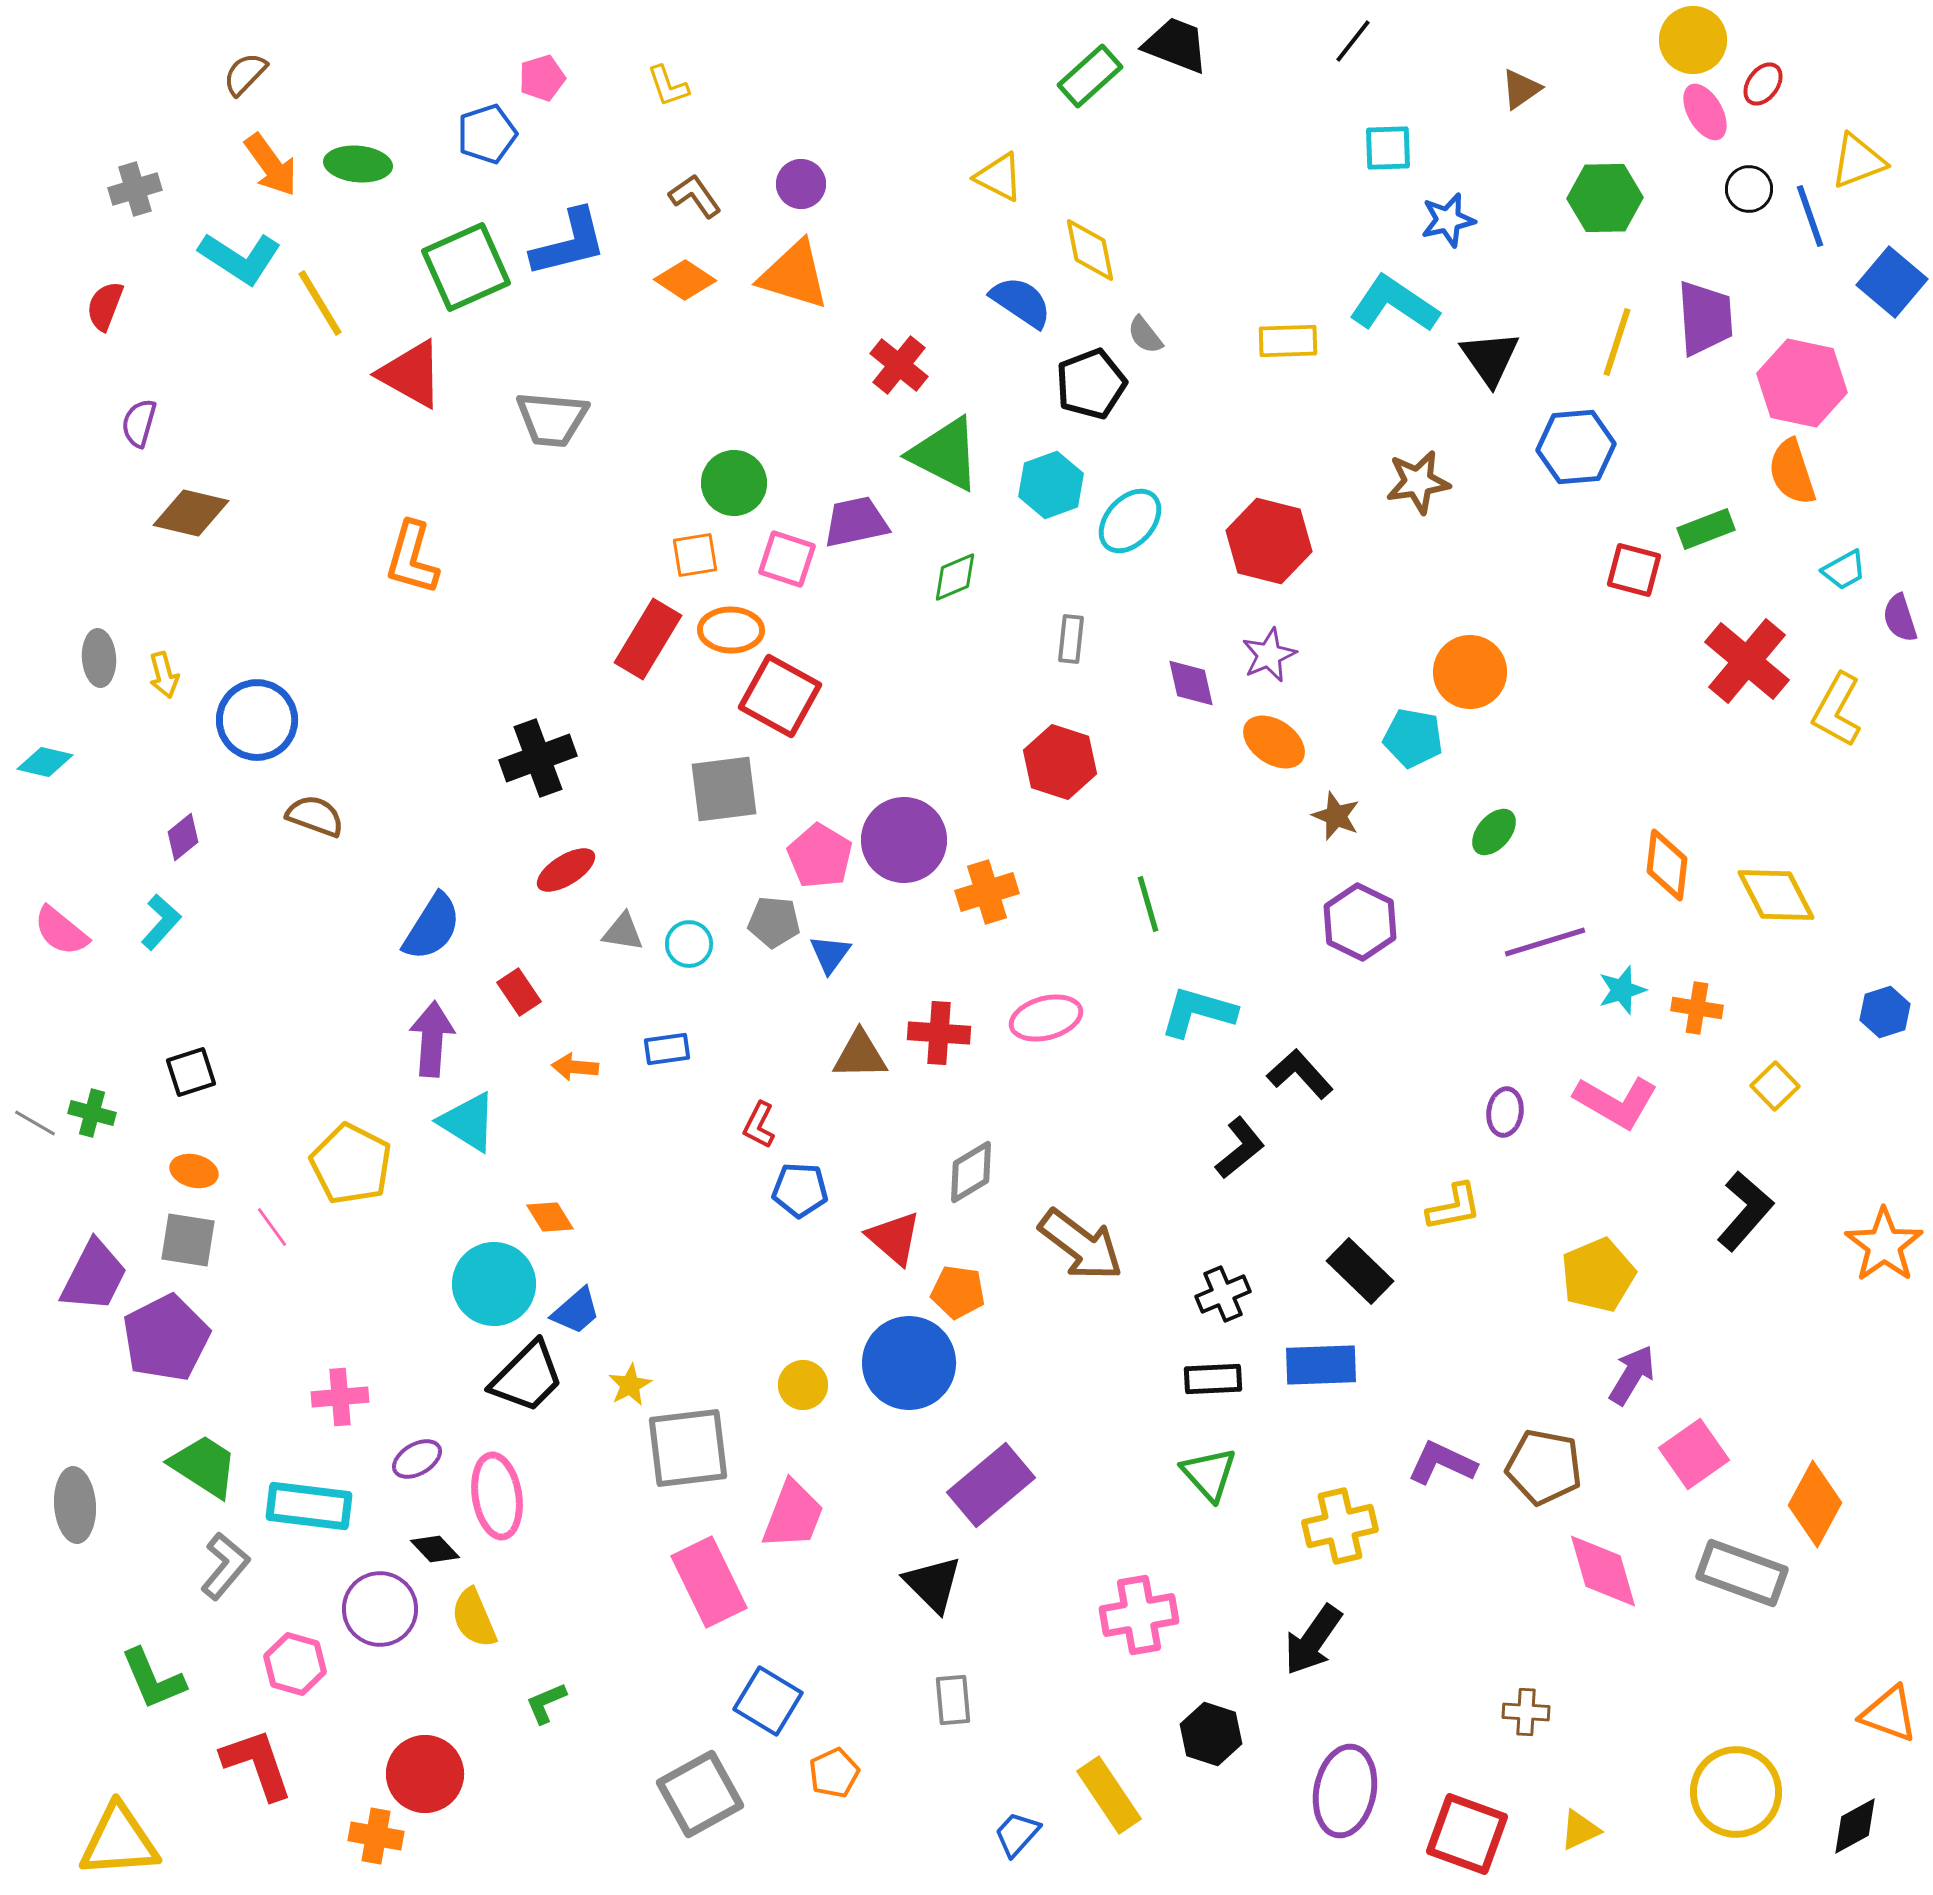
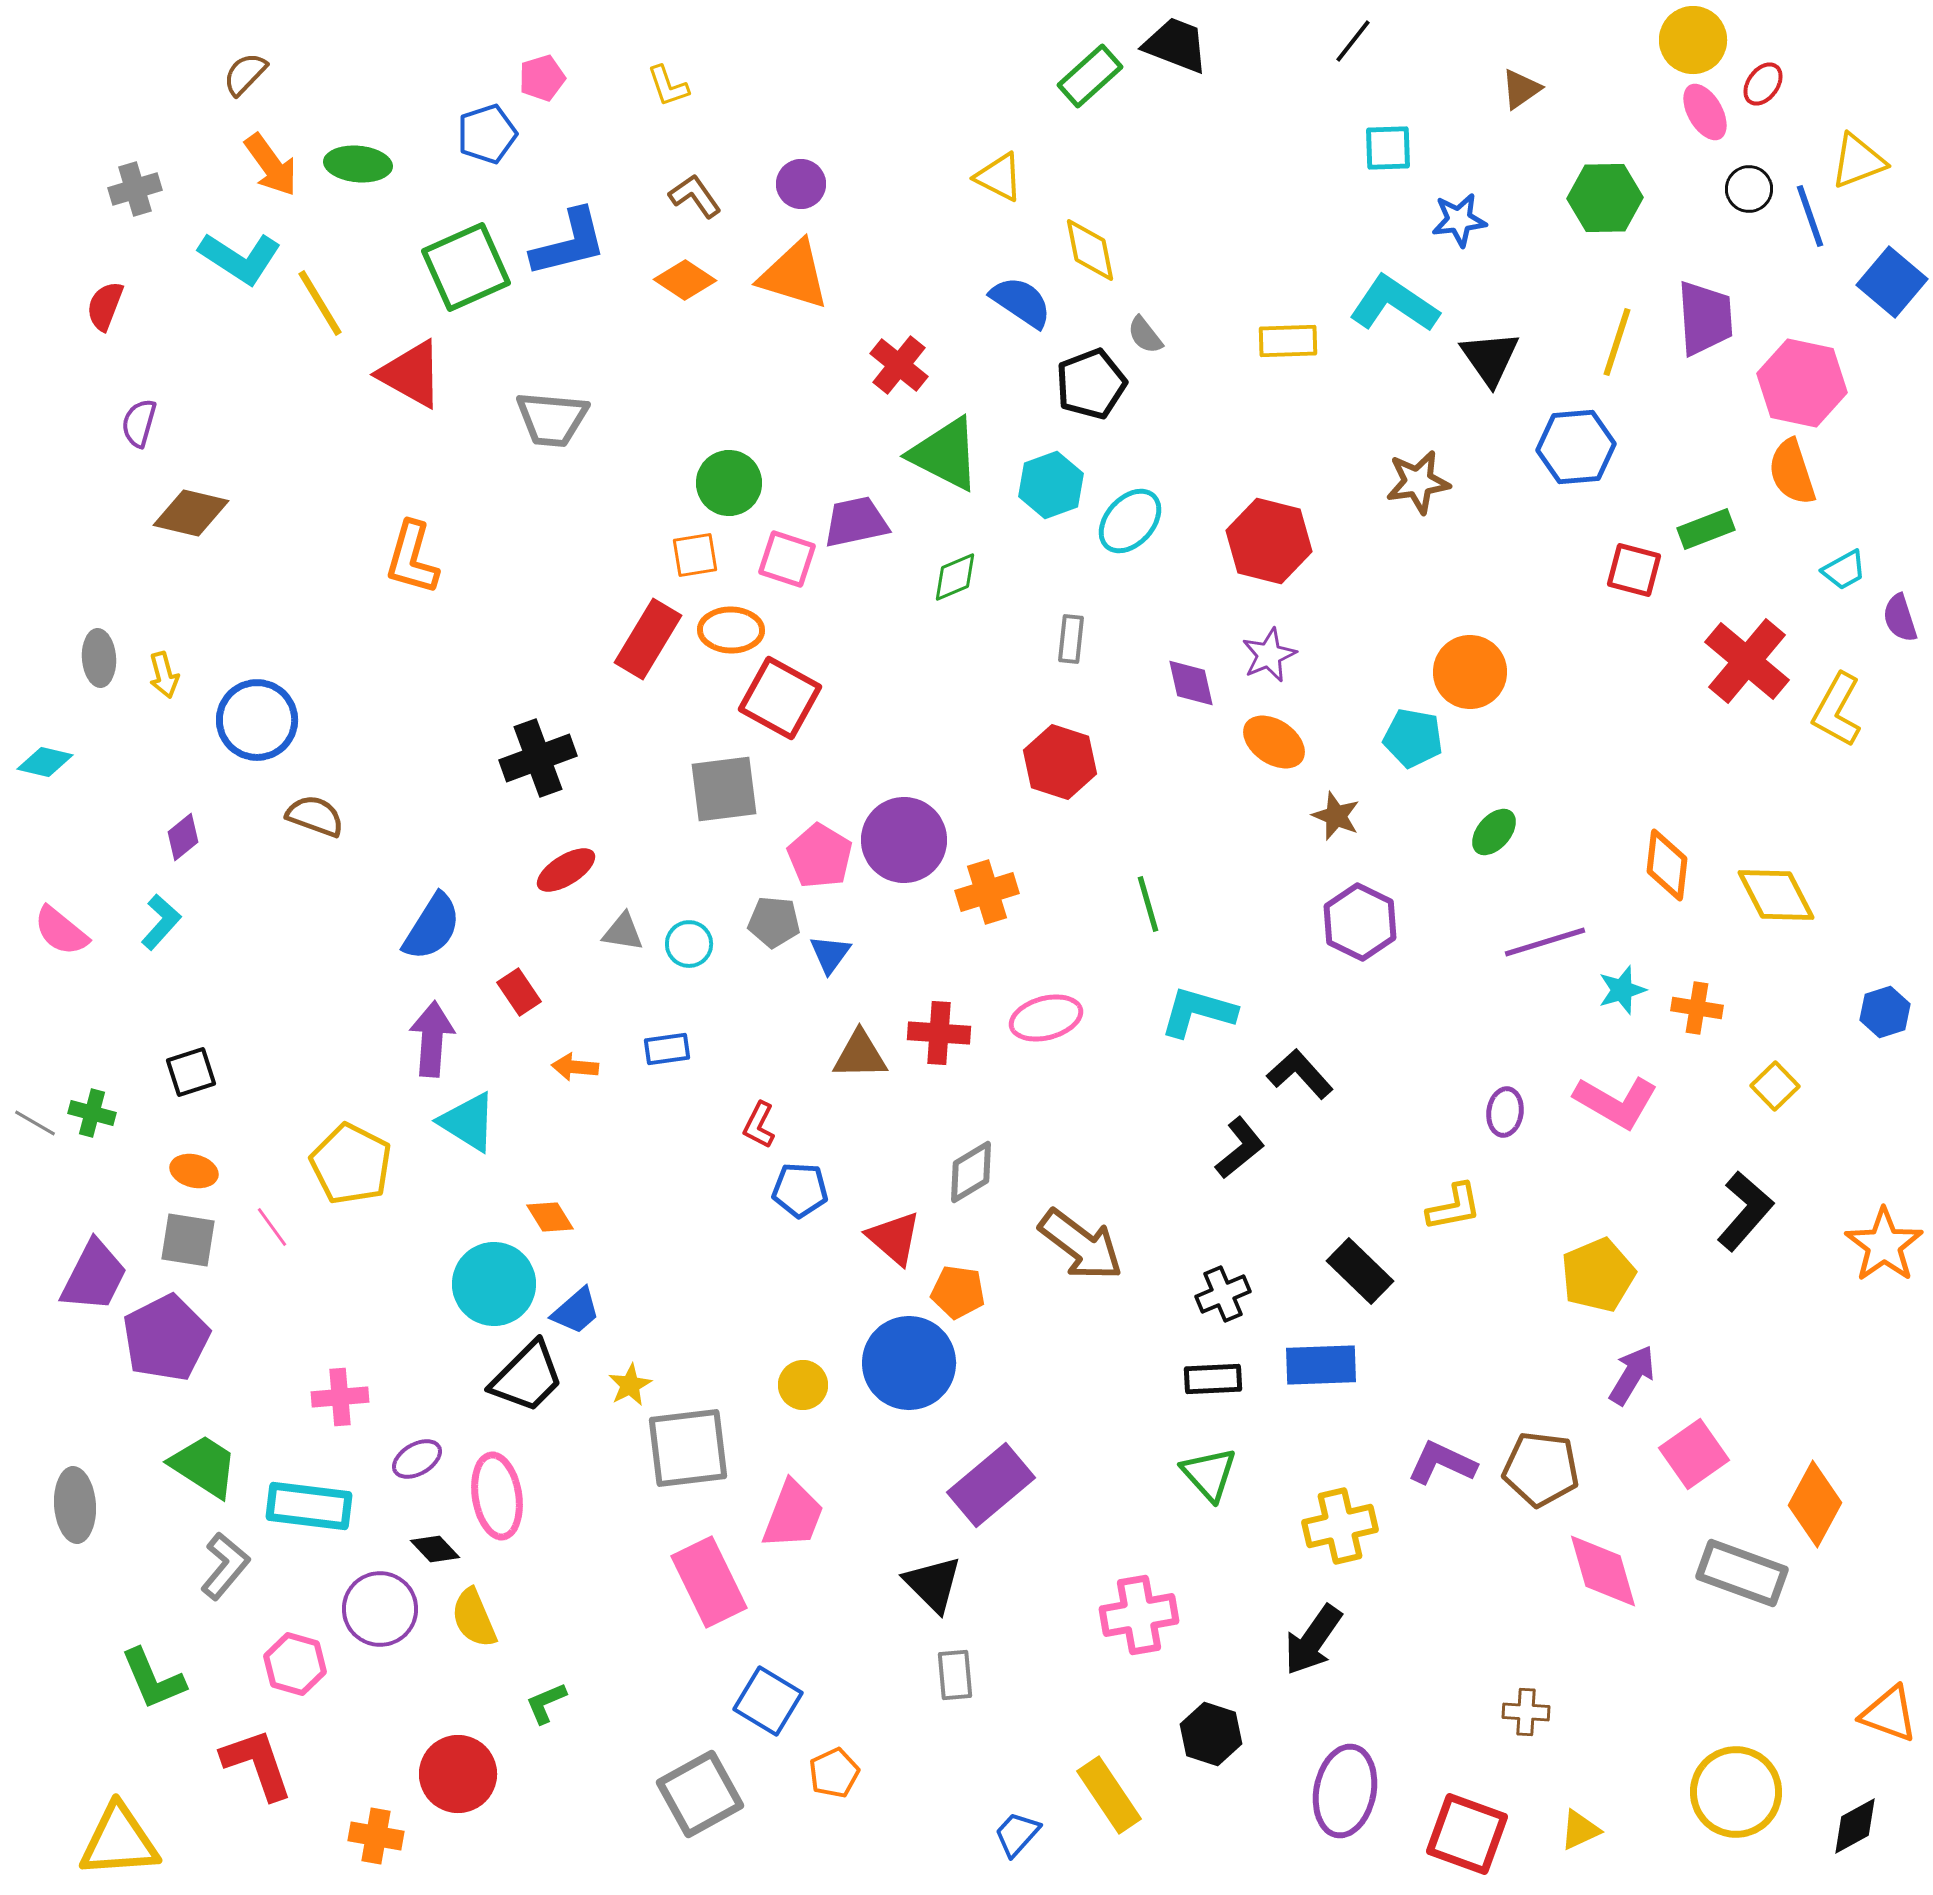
blue star at (1448, 220): moved 11 px right; rotated 6 degrees clockwise
green circle at (734, 483): moved 5 px left
red square at (780, 696): moved 2 px down
brown pentagon at (1544, 1467): moved 3 px left, 2 px down; rotated 4 degrees counterclockwise
gray rectangle at (953, 1700): moved 2 px right, 25 px up
red circle at (425, 1774): moved 33 px right
